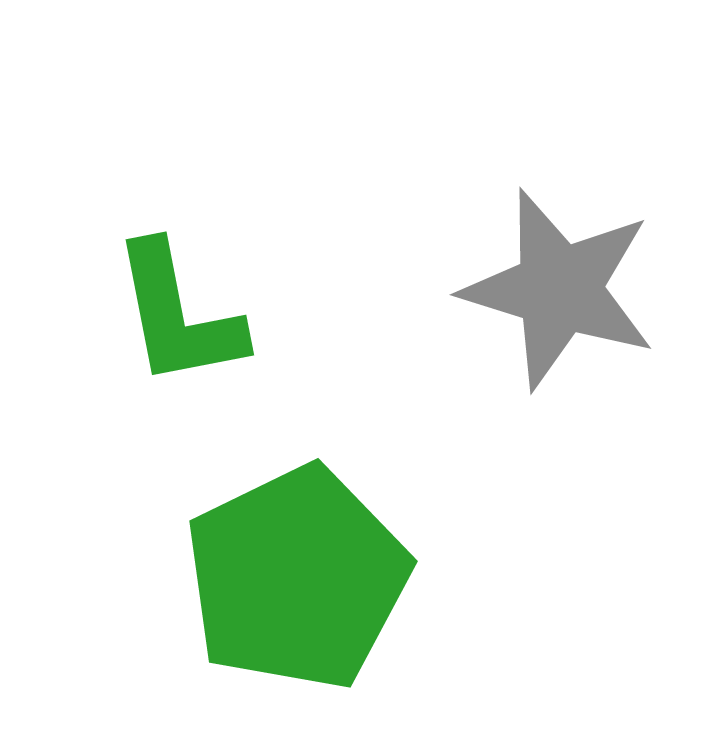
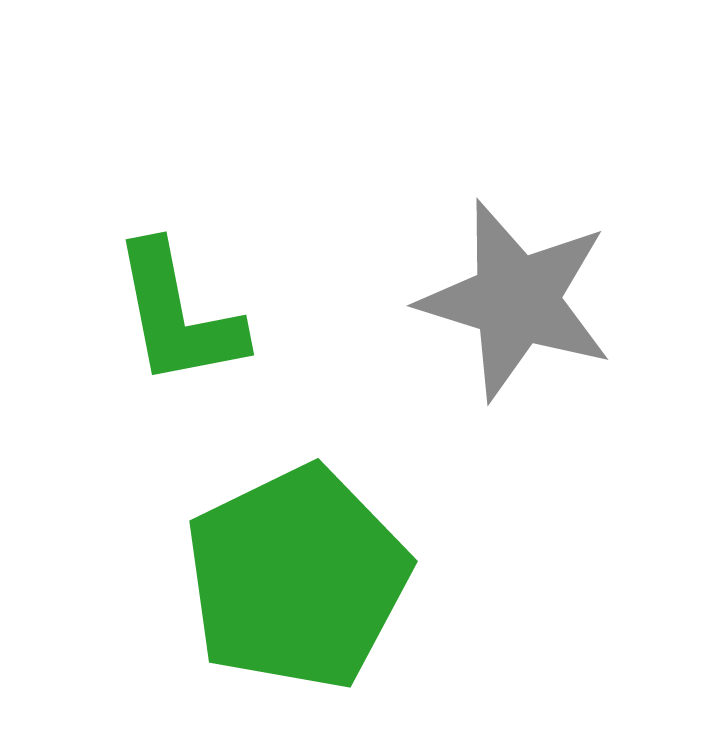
gray star: moved 43 px left, 11 px down
